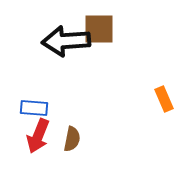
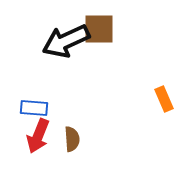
black arrow: rotated 21 degrees counterclockwise
brown semicircle: rotated 15 degrees counterclockwise
